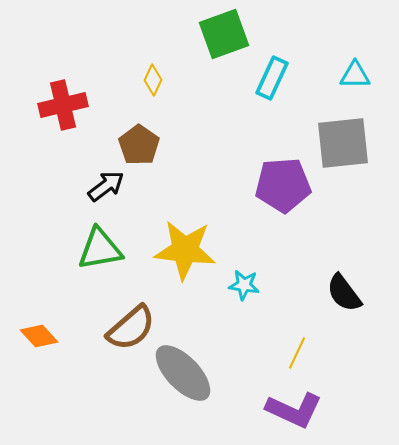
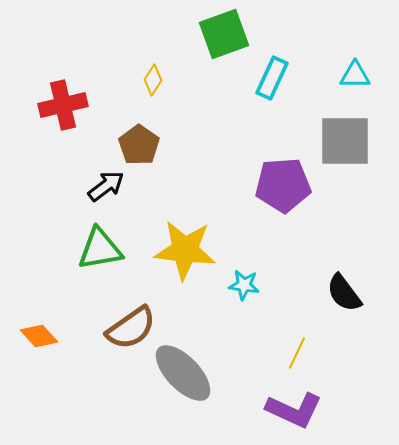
yellow diamond: rotated 8 degrees clockwise
gray square: moved 2 px right, 2 px up; rotated 6 degrees clockwise
brown semicircle: rotated 6 degrees clockwise
